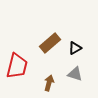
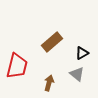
brown rectangle: moved 2 px right, 1 px up
black triangle: moved 7 px right, 5 px down
gray triangle: moved 2 px right; rotated 21 degrees clockwise
